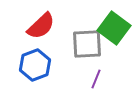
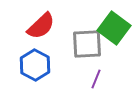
blue hexagon: rotated 12 degrees counterclockwise
